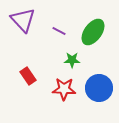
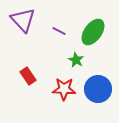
green star: moved 4 px right; rotated 28 degrees clockwise
blue circle: moved 1 px left, 1 px down
